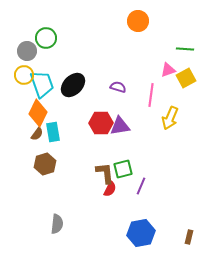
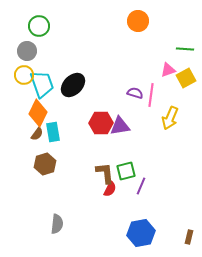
green circle: moved 7 px left, 12 px up
purple semicircle: moved 17 px right, 6 px down
green square: moved 3 px right, 2 px down
